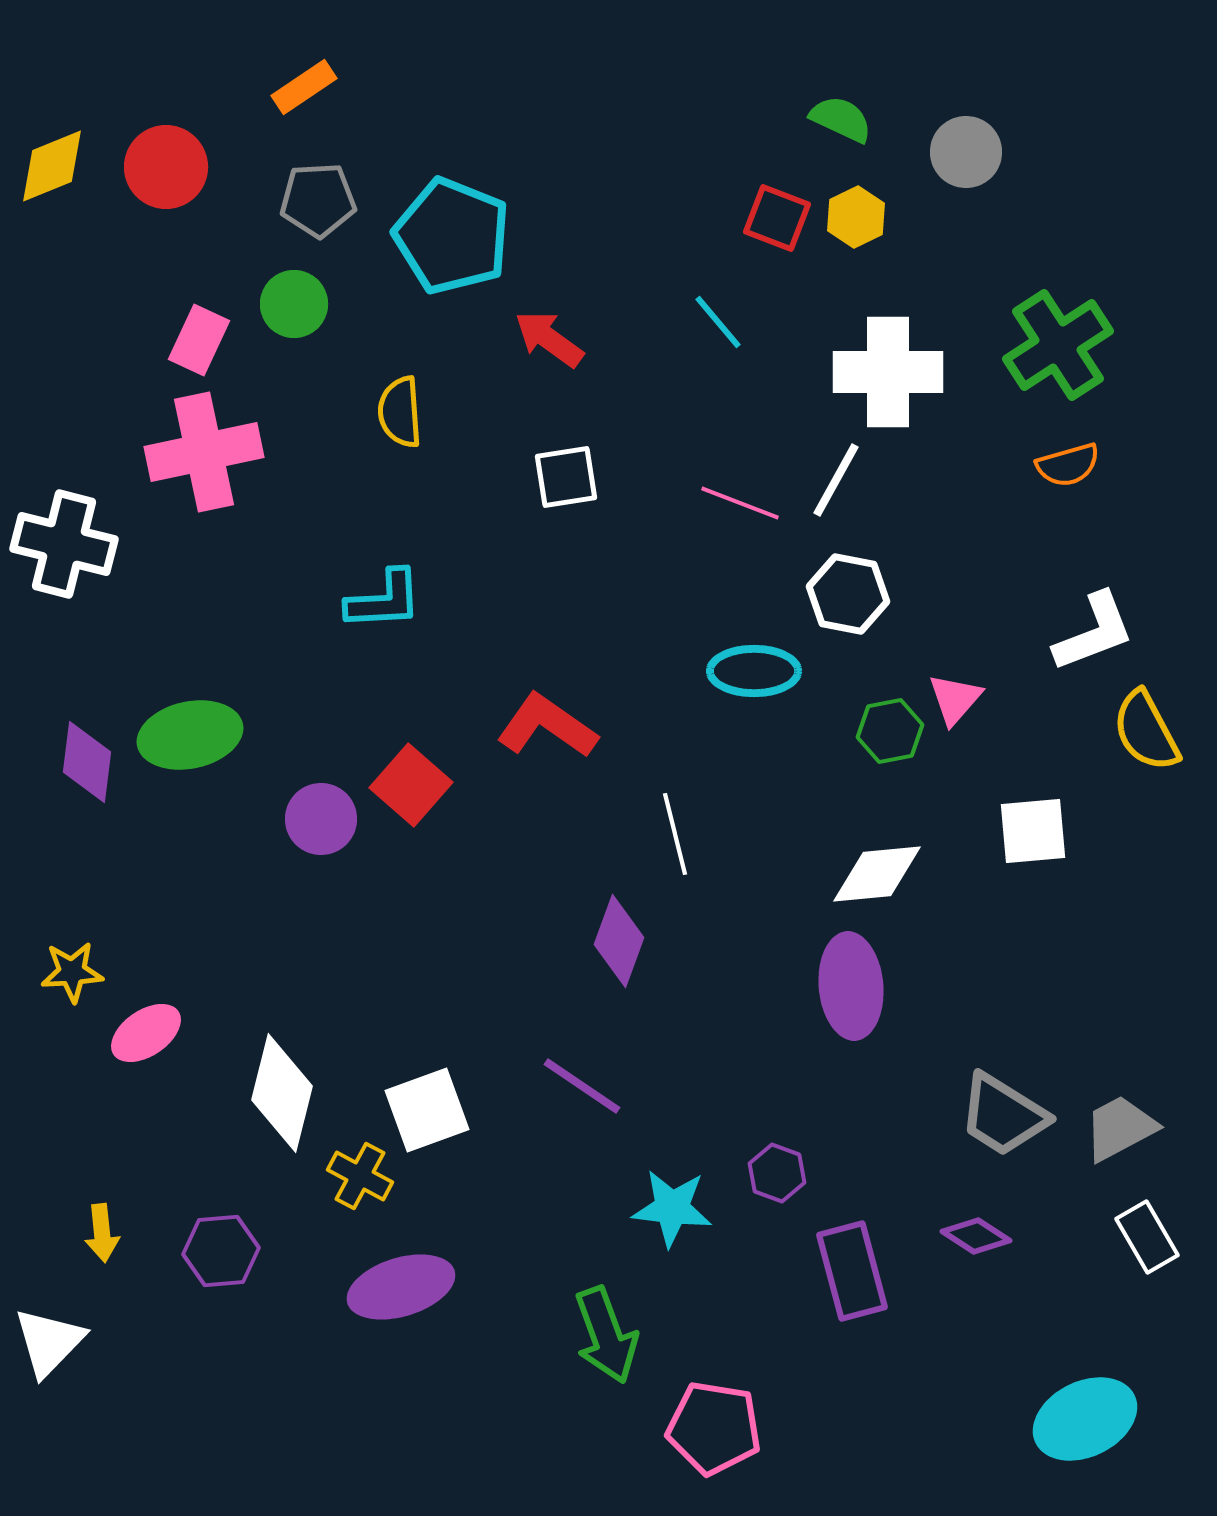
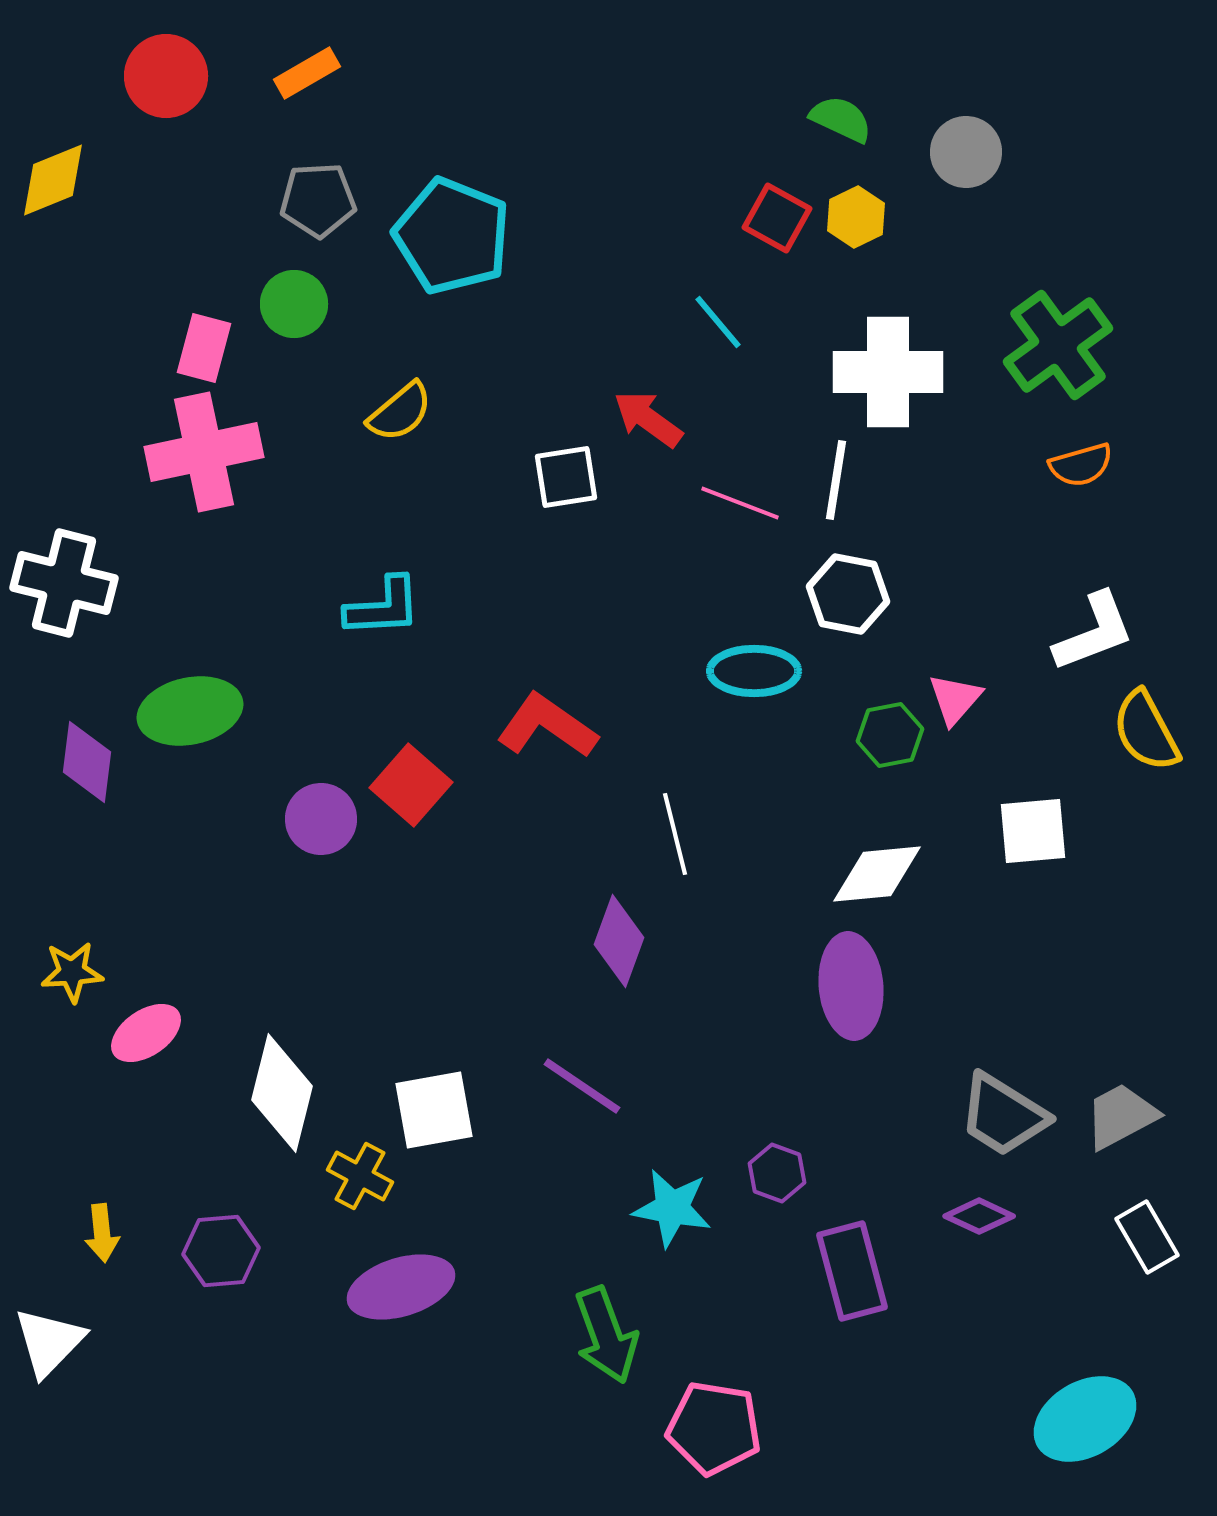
orange rectangle at (304, 87): moved 3 px right, 14 px up; rotated 4 degrees clockwise
yellow diamond at (52, 166): moved 1 px right, 14 px down
red circle at (166, 167): moved 91 px up
red square at (777, 218): rotated 8 degrees clockwise
red arrow at (549, 339): moved 99 px right, 80 px down
pink rectangle at (199, 340): moved 5 px right, 8 px down; rotated 10 degrees counterclockwise
green cross at (1058, 345): rotated 3 degrees counterclockwise
yellow semicircle at (400, 412): rotated 126 degrees counterclockwise
orange semicircle at (1068, 465): moved 13 px right
white line at (836, 480): rotated 20 degrees counterclockwise
white cross at (64, 544): moved 39 px down
cyan L-shape at (384, 600): moved 1 px left, 7 px down
green hexagon at (890, 731): moved 4 px down
green ellipse at (190, 735): moved 24 px up
white square at (427, 1110): moved 7 px right; rotated 10 degrees clockwise
gray trapezoid at (1120, 1128): moved 1 px right, 12 px up
cyan star at (672, 1208): rotated 4 degrees clockwise
purple diamond at (976, 1236): moved 3 px right, 20 px up; rotated 8 degrees counterclockwise
cyan ellipse at (1085, 1419): rotated 4 degrees counterclockwise
